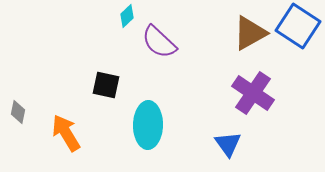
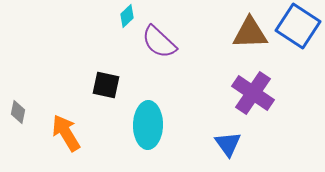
brown triangle: rotated 27 degrees clockwise
